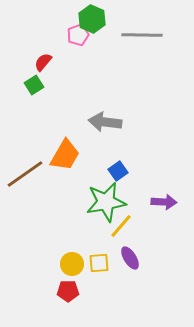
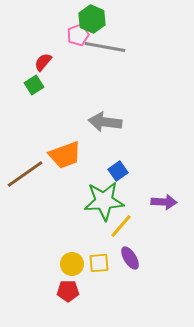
gray line: moved 37 px left, 12 px down; rotated 9 degrees clockwise
orange trapezoid: rotated 40 degrees clockwise
green star: moved 2 px left, 1 px up; rotated 6 degrees clockwise
